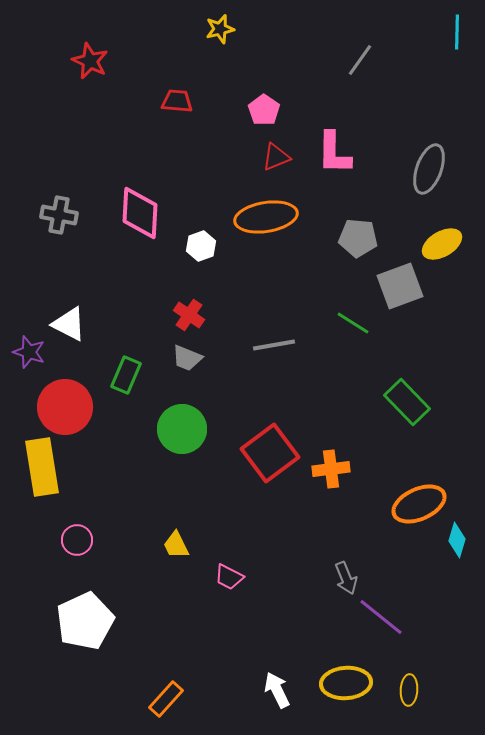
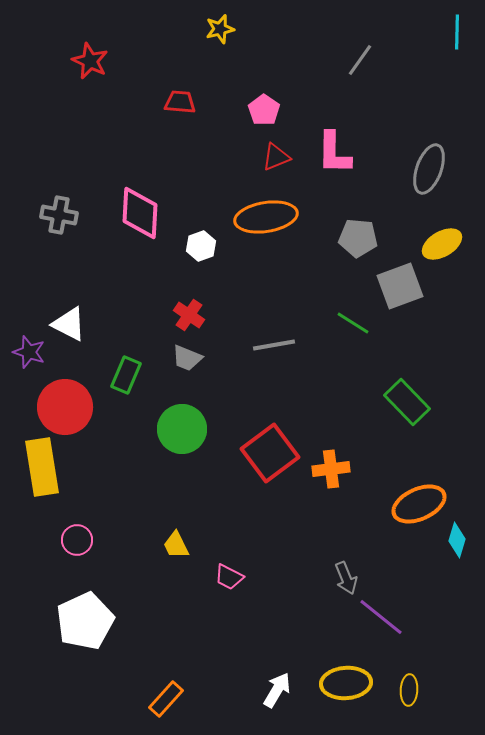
red trapezoid at (177, 101): moved 3 px right, 1 px down
white arrow at (277, 690): rotated 57 degrees clockwise
